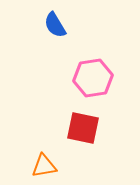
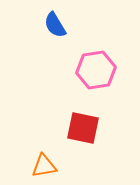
pink hexagon: moved 3 px right, 8 px up
